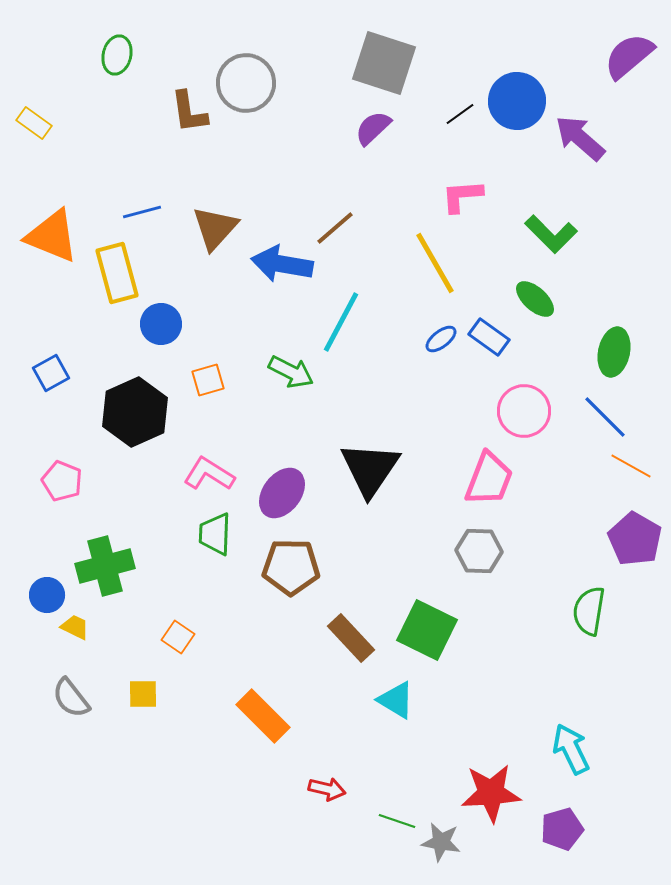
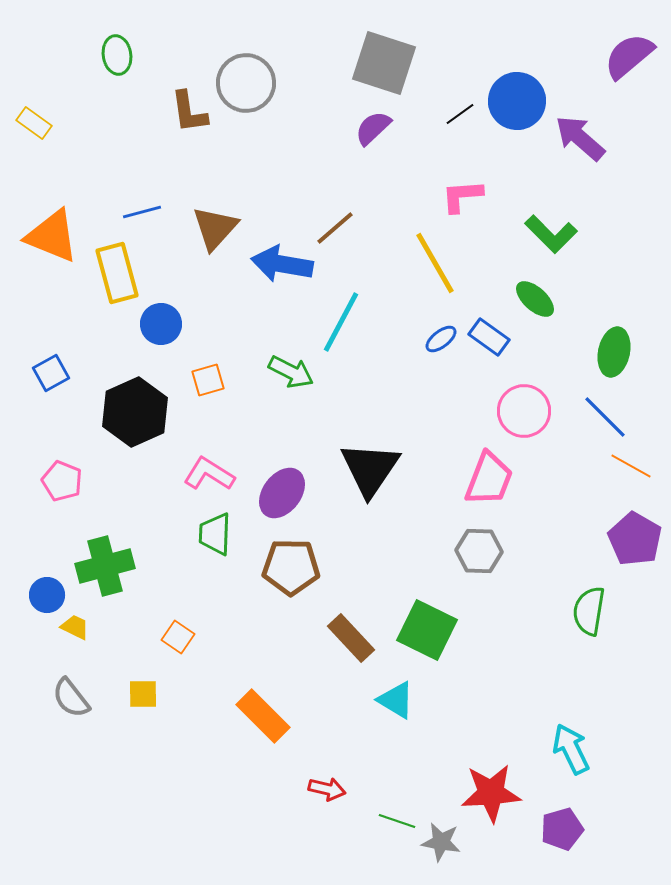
green ellipse at (117, 55): rotated 21 degrees counterclockwise
